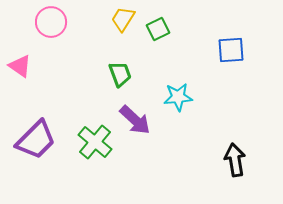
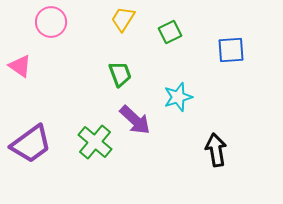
green square: moved 12 px right, 3 px down
cyan star: rotated 12 degrees counterclockwise
purple trapezoid: moved 5 px left, 4 px down; rotated 9 degrees clockwise
black arrow: moved 19 px left, 10 px up
